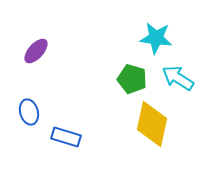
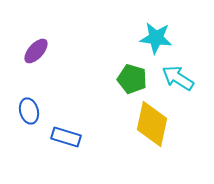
blue ellipse: moved 1 px up
